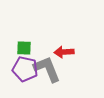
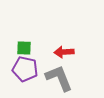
gray L-shape: moved 12 px right, 9 px down
